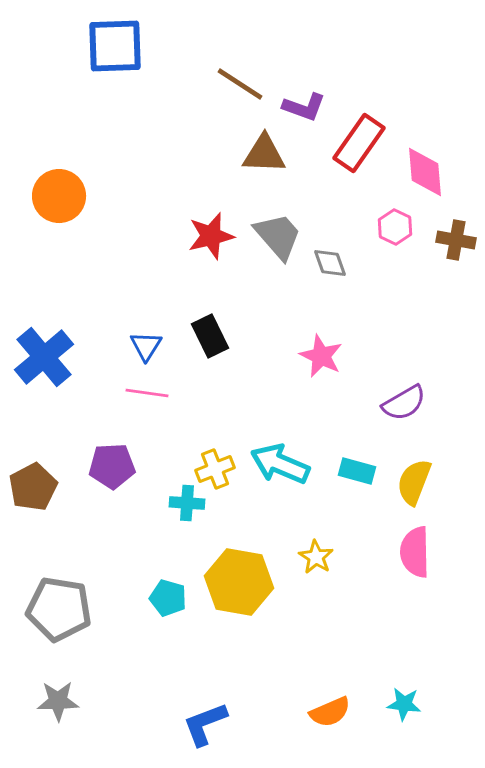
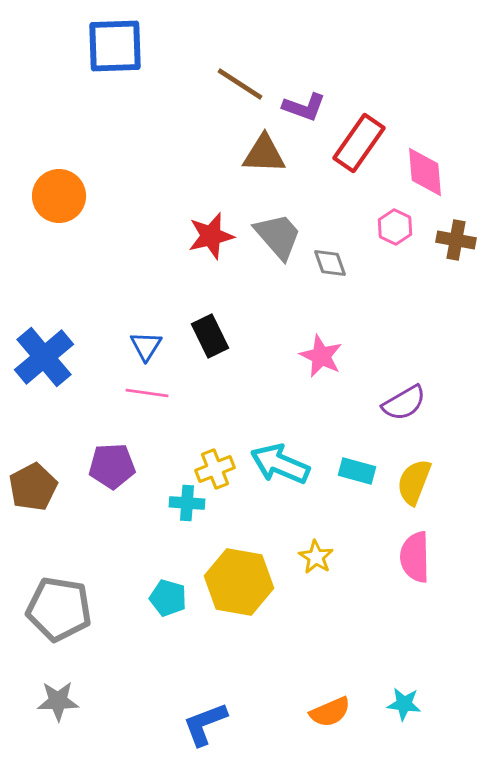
pink semicircle: moved 5 px down
